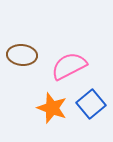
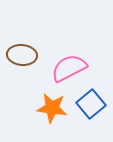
pink semicircle: moved 2 px down
orange star: rotated 12 degrees counterclockwise
